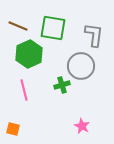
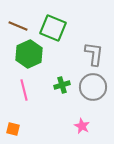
green square: rotated 12 degrees clockwise
gray L-shape: moved 19 px down
gray circle: moved 12 px right, 21 px down
